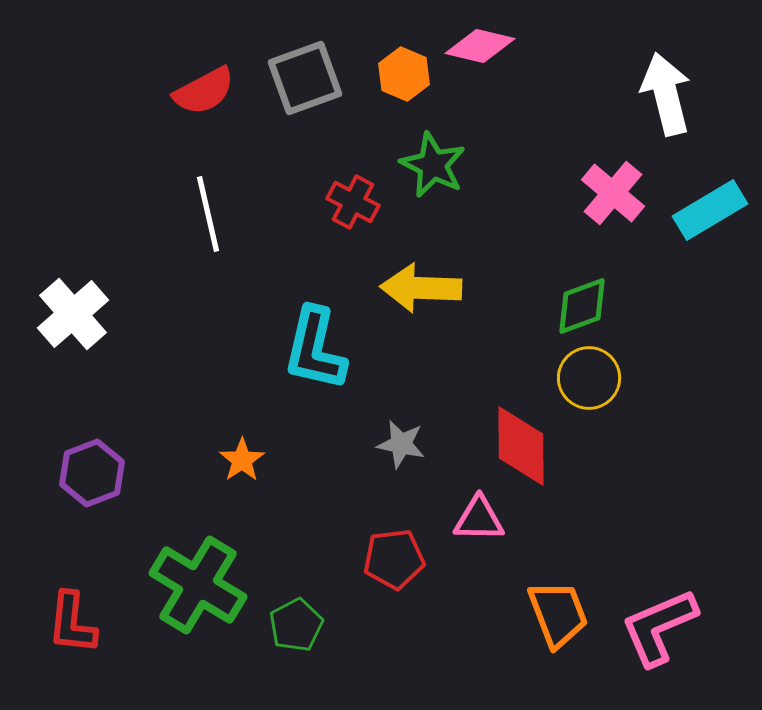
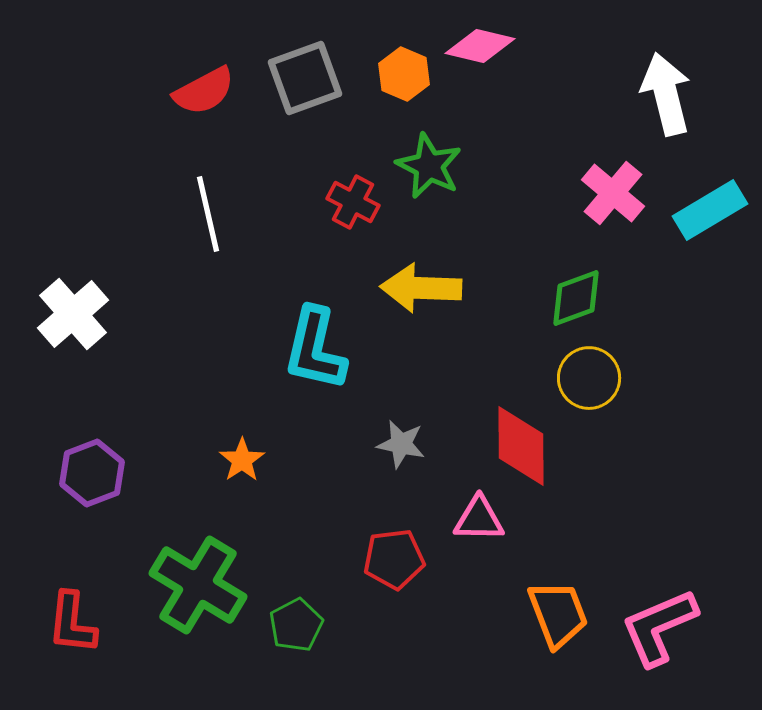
green star: moved 4 px left, 1 px down
green diamond: moved 6 px left, 8 px up
